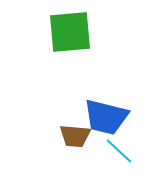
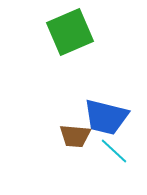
green square: rotated 18 degrees counterclockwise
cyan line: moved 5 px left
